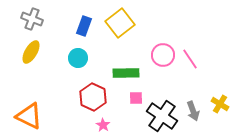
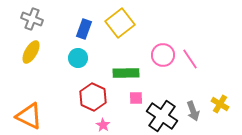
blue rectangle: moved 3 px down
